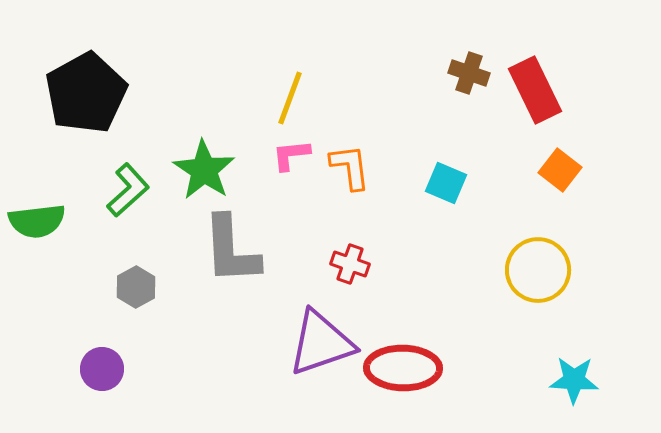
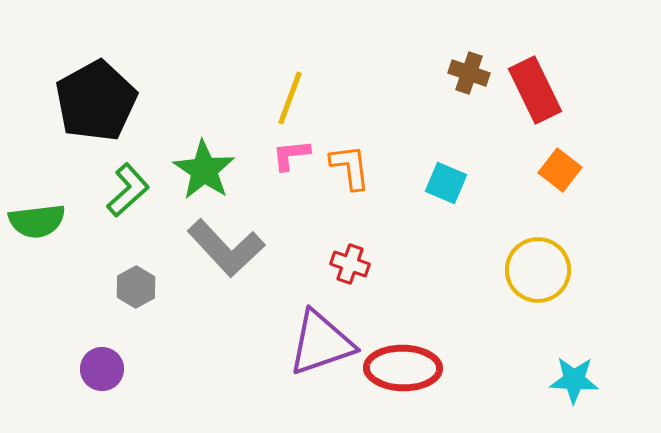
black pentagon: moved 10 px right, 8 px down
gray L-shape: moved 5 px left, 2 px up; rotated 40 degrees counterclockwise
